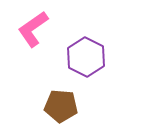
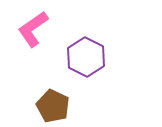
brown pentagon: moved 8 px left; rotated 20 degrees clockwise
